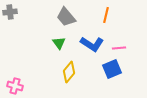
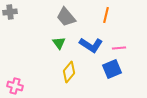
blue L-shape: moved 1 px left, 1 px down
